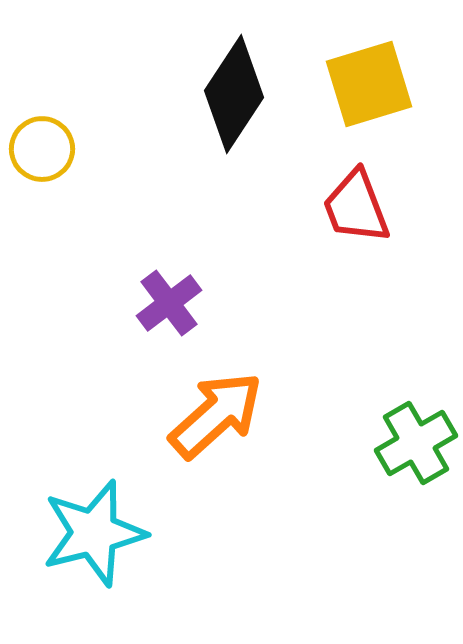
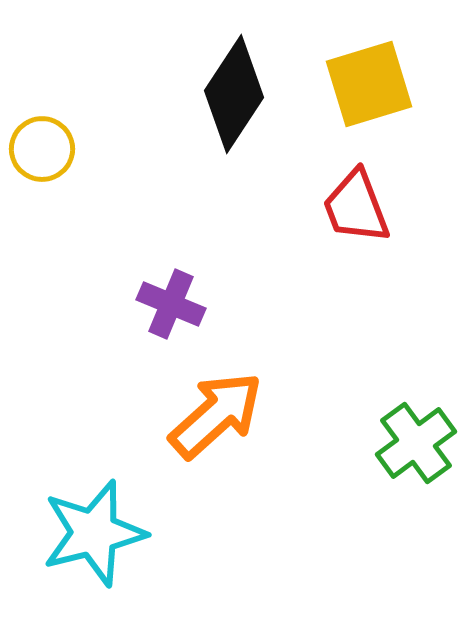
purple cross: moved 2 px right, 1 px down; rotated 30 degrees counterclockwise
green cross: rotated 6 degrees counterclockwise
